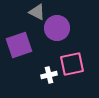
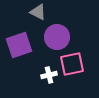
gray triangle: moved 1 px right
purple circle: moved 9 px down
